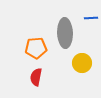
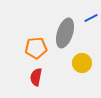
blue line: rotated 24 degrees counterclockwise
gray ellipse: rotated 20 degrees clockwise
